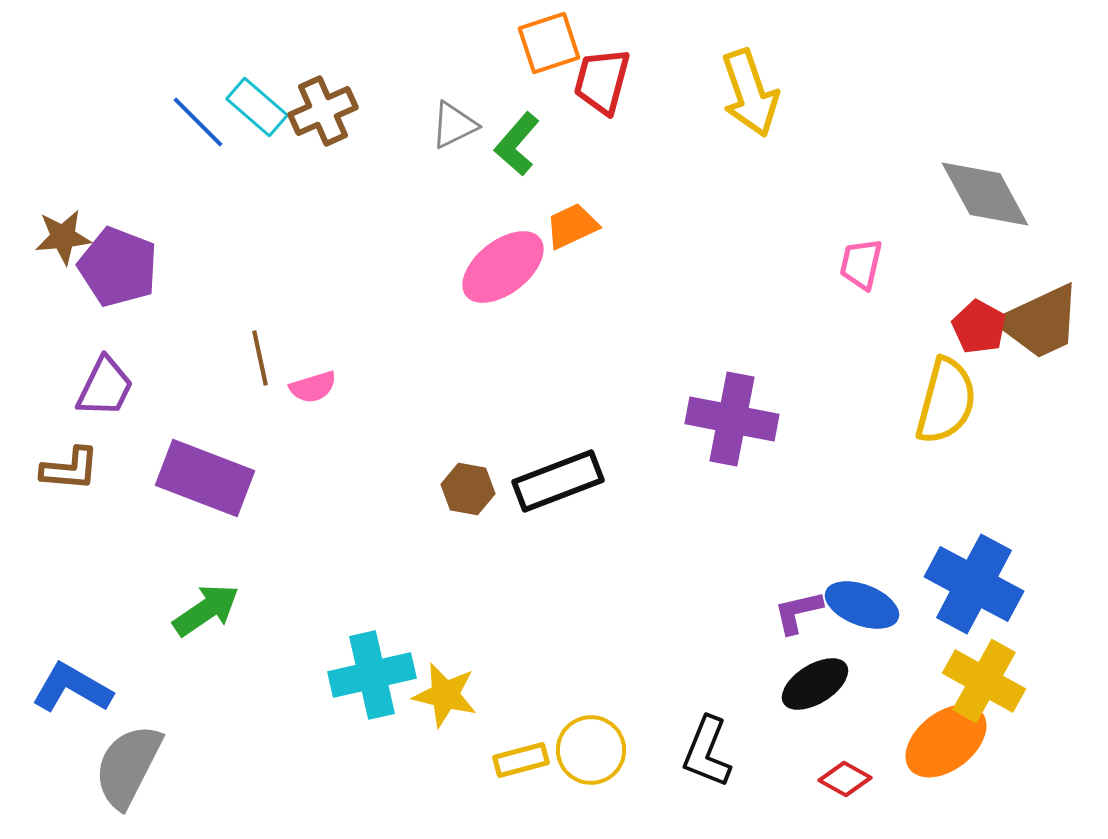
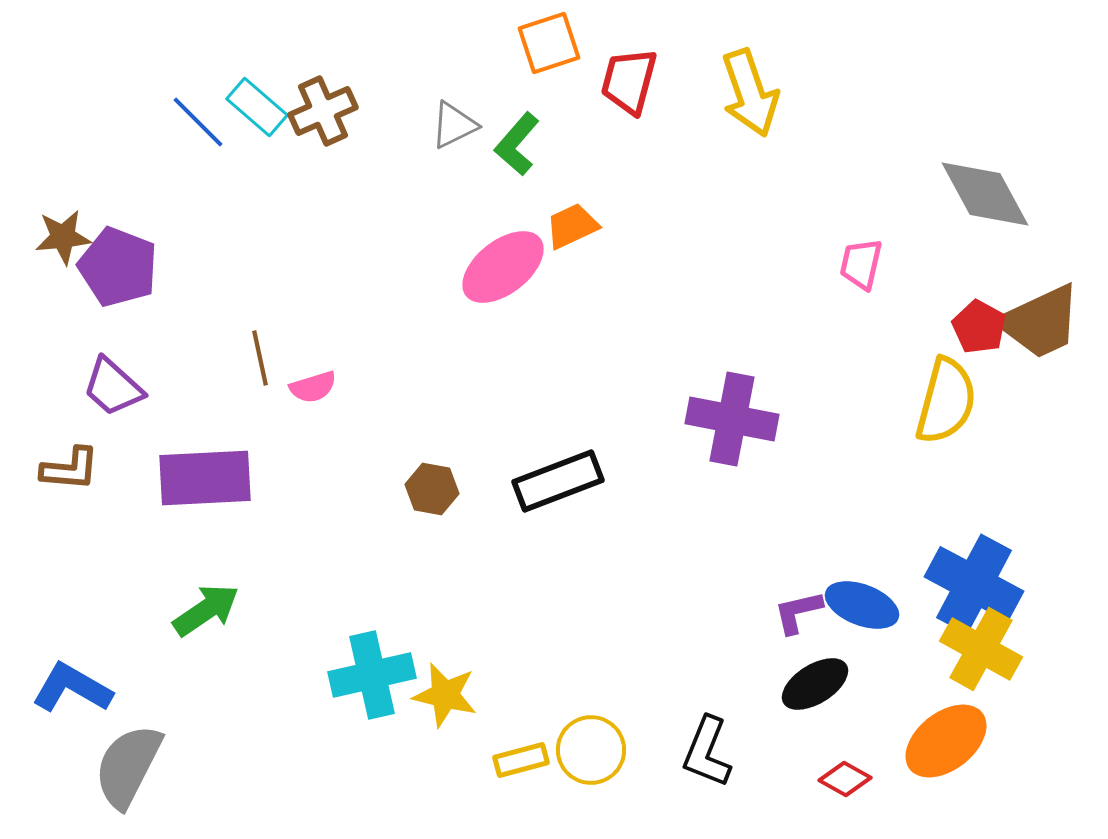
red trapezoid: moved 27 px right
purple trapezoid: moved 8 px right; rotated 106 degrees clockwise
purple rectangle: rotated 24 degrees counterclockwise
brown hexagon: moved 36 px left
yellow cross: moved 3 px left, 32 px up
